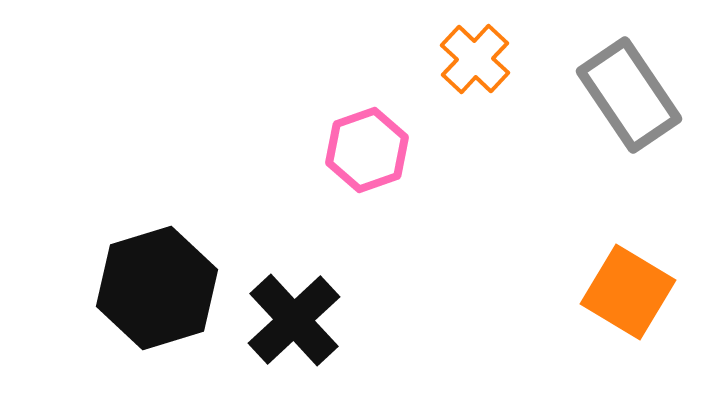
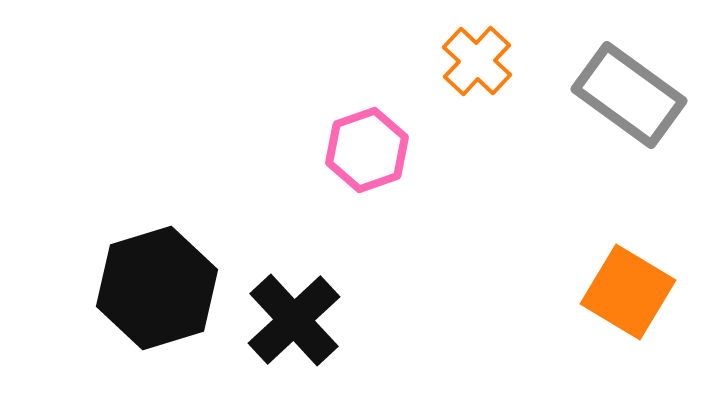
orange cross: moved 2 px right, 2 px down
gray rectangle: rotated 20 degrees counterclockwise
